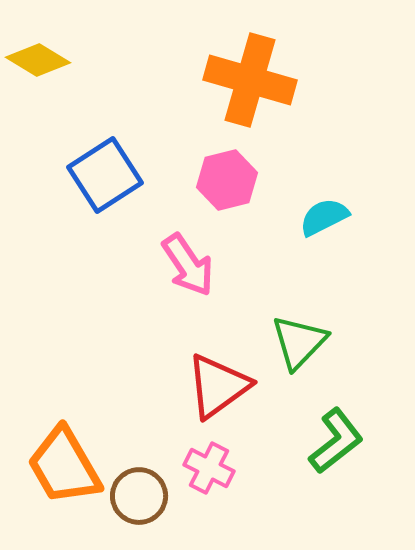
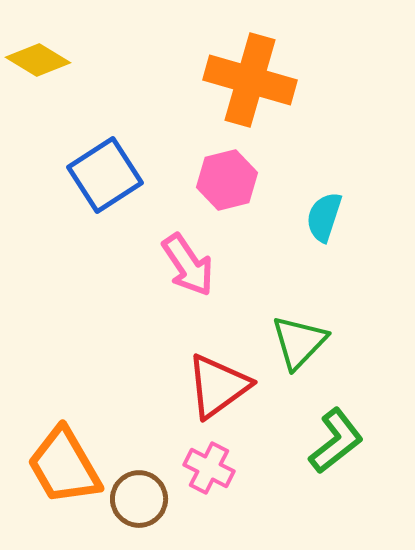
cyan semicircle: rotated 45 degrees counterclockwise
brown circle: moved 3 px down
